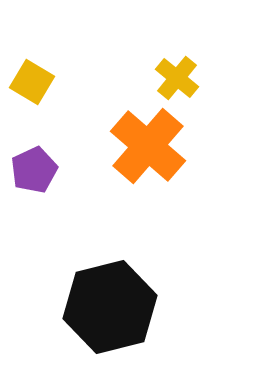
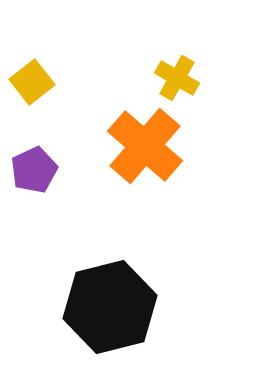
yellow cross: rotated 9 degrees counterclockwise
yellow square: rotated 21 degrees clockwise
orange cross: moved 3 px left
